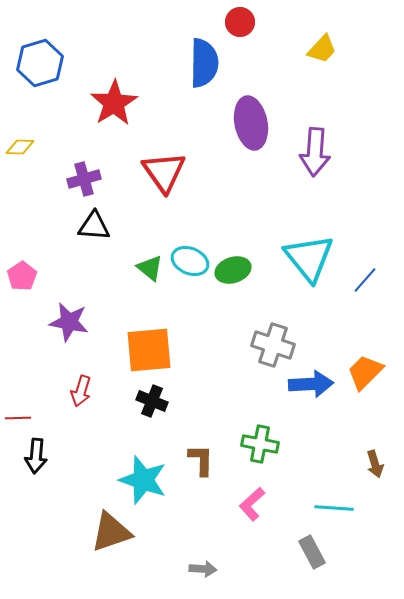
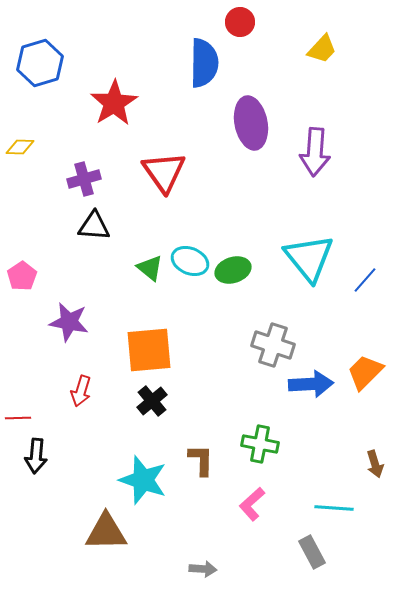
black cross: rotated 28 degrees clockwise
brown triangle: moved 5 px left; rotated 18 degrees clockwise
